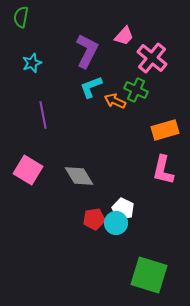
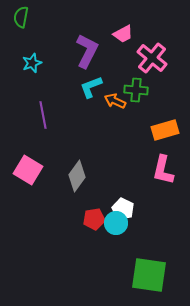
pink trapezoid: moved 1 px left, 2 px up; rotated 20 degrees clockwise
green cross: rotated 20 degrees counterclockwise
gray diamond: moved 2 px left; rotated 68 degrees clockwise
green square: rotated 9 degrees counterclockwise
